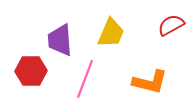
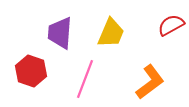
purple trapezoid: moved 7 px up; rotated 8 degrees clockwise
red hexagon: rotated 20 degrees clockwise
orange L-shape: rotated 51 degrees counterclockwise
